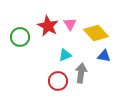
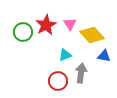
red star: moved 2 px left, 1 px up; rotated 15 degrees clockwise
yellow diamond: moved 4 px left, 2 px down
green circle: moved 3 px right, 5 px up
